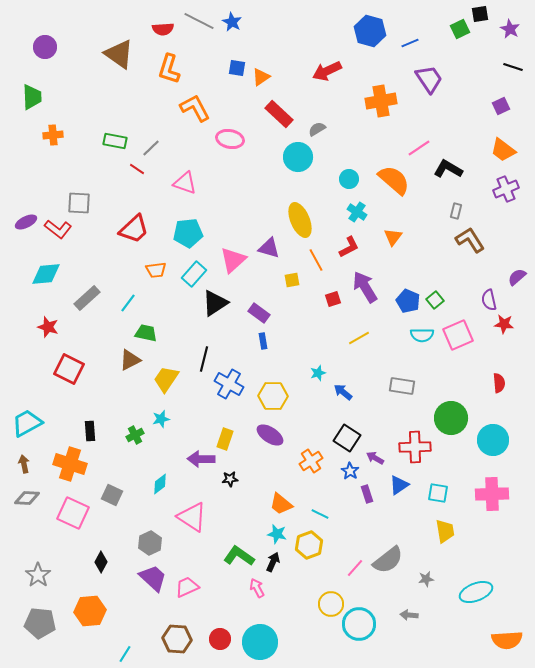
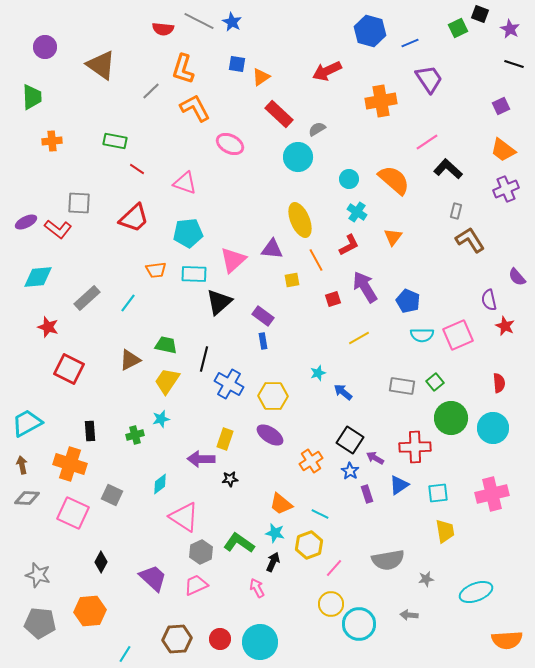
black square at (480, 14): rotated 30 degrees clockwise
red semicircle at (163, 29): rotated 10 degrees clockwise
green square at (460, 29): moved 2 px left, 1 px up
brown triangle at (119, 54): moved 18 px left, 11 px down
black line at (513, 67): moved 1 px right, 3 px up
blue square at (237, 68): moved 4 px up
orange L-shape at (169, 69): moved 14 px right
orange cross at (53, 135): moved 1 px left, 6 px down
pink ellipse at (230, 139): moved 5 px down; rotated 16 degrees clockwise
gray line at (151, 148): moved 57 px up
pink line at (419, 148): moved 8 px right, 6 px up
black L-shape at (448, 169): rotated 12 degrees clockwise
red trapezoid at (134, 229): moved 11 px up
red L-shape at (349, 247): moved 2 px up
purple triangle at (269, 248): moved 3 px right, 1 px down; rotated 10 degrees counterclockwise
cyan diamond at (46, 274): moved 8 px left, 3 px down
cyan rectangle at (194, 274): rotated 50 degrees clockwise
purple semicircle at (517, 277): rotated 90 degrees counterclockwise
green square at (435, 300): moved 82 px down
black triangle at (215, 303): moved 4 px right, 1 px up; rotated 8 degrees counterclockwise
purple rectangle at (259, 313): moved 4 px right, 3 px down
red star at (504, 324): moved 1 px right, 2 px down; rotated 18 degrees clockwise
green trapezoid at (146, 333): moved 20 px right, 12 px down
yellow trapezoid at (166, 379): moved 1 px right, 2 px down
green cross at (135, 435): rotated 12 degrees clockwise
black square at (347, 438): moved 3 px right, 2 px down
cyan circle at (493, 440): moved 12 px up
brown arrow at (24, 464): moved 2 px left, 1 px down
cyan square at (438, 493): rotated 15 degrees counterclockwise
pink cross at (492, 494): rotated 12 degrees counterclockwise
pink triangle at (192, 517): moved 8 px left
cyan star at (277, 534): moved 2 px left, 1 px up
gray hexagon at (150, 543): moved 51 px right, 9 px down
green L-shape at (239, 556): moved 13 px up
gray semicircle at (388, 560): rotated 28 degrees clockwise
pink line at (355, 568): moved 21 px left
gray star at (38, 575): rotated 20 degrees counterclockwise
pink trapezoid at (187, 587): moved 9 px right, 2 px up
brown hexagon at (177, 639): rotated 8 degrees counterclockwise
